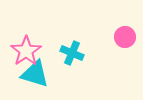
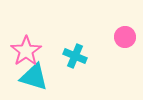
cyan cross: moved 3 px right, 3 px down
cyan triangle: moved 1 px left, 3 px down
